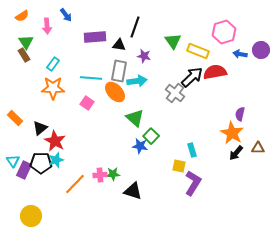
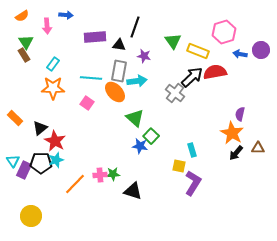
blue arrow at (66, 15): rotated 48 degrees counterclockwise
